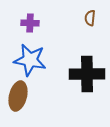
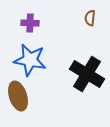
black cross: rotated 32 degrees clockwise
brown ellipse: rotated 32 degrees counterclockwise
